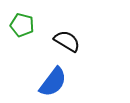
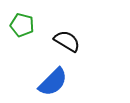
blue semicircle: rotated 8 degrees clockwise
